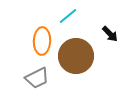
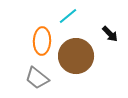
gray trapezoid: rotated 65 degrees clockwise
